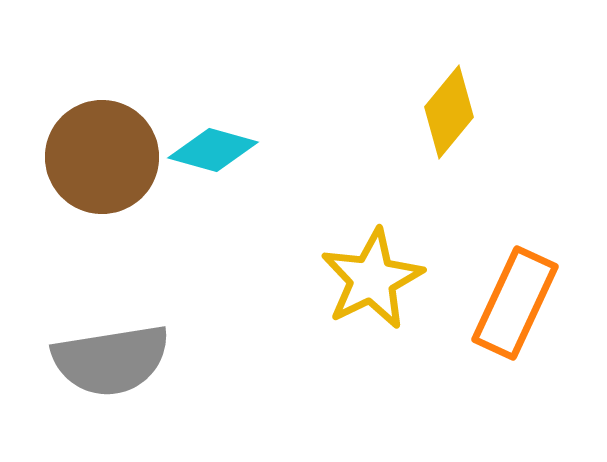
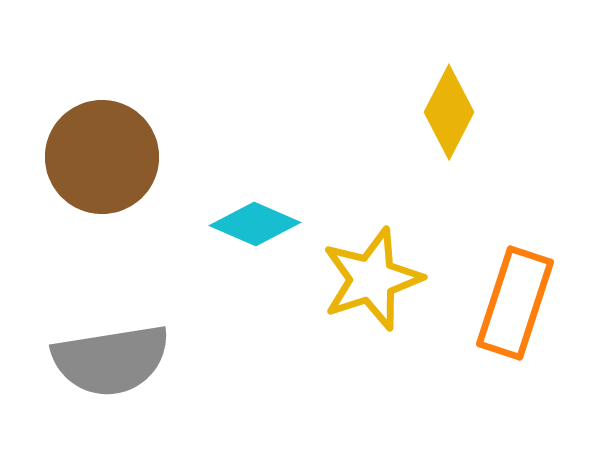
yellow diamond: rotated 12 degrees counterclockwise
cyan diamond: moved 42 px right, 74 px down; rotated 8 degrees clockwise
yellow star: rotated 8 degrees clockwise
orange rectangle: rotated 7 degrees counterclockwise
